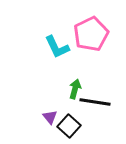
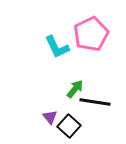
green arrow: rotated 24 degrees clockwise
